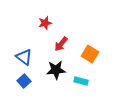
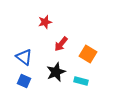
red star: moved 1 px up
orange square: moved 2 px left
black star: moved 2 px down; rotated 18 degrees counterclockwise
blue square: rotated 24 degrees counterclockwise
